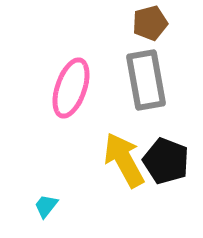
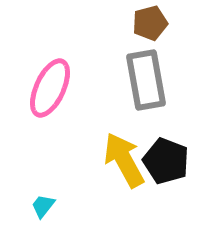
pink ellipse: moved 21 px left; rotated 6 degrees clockwise
cyan trapezoid: moved 3 px left
